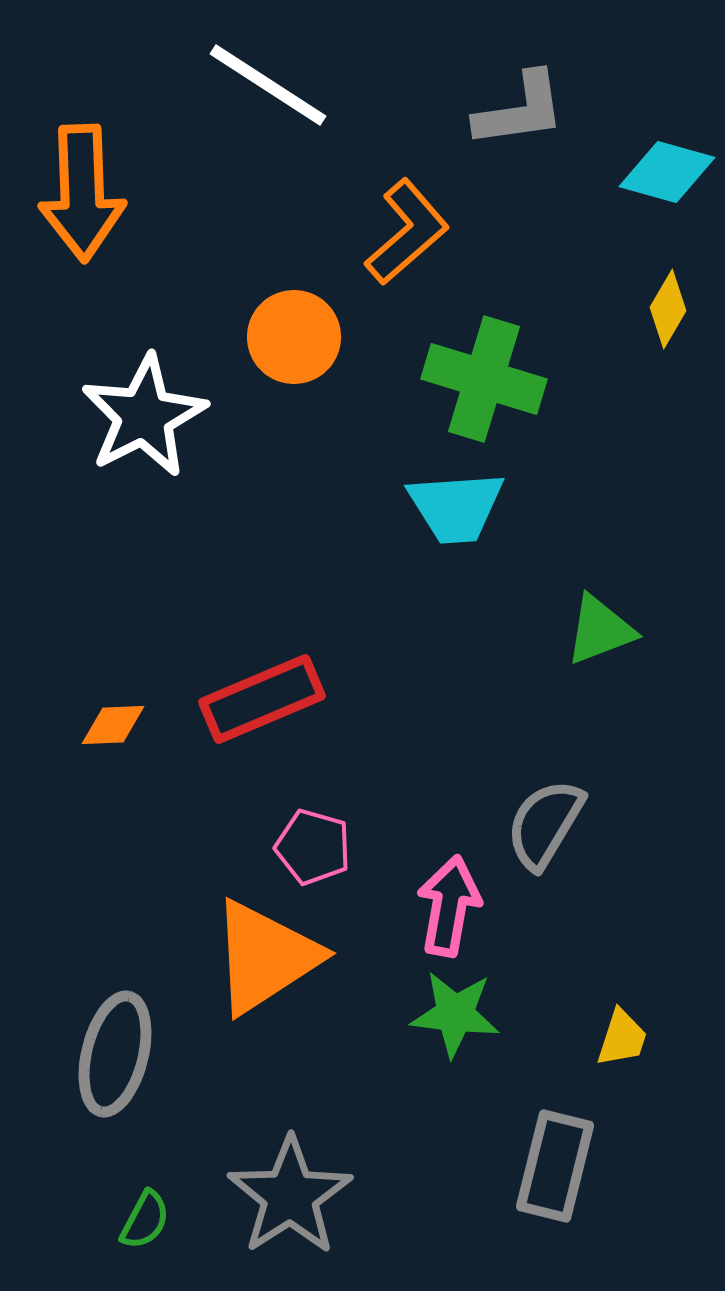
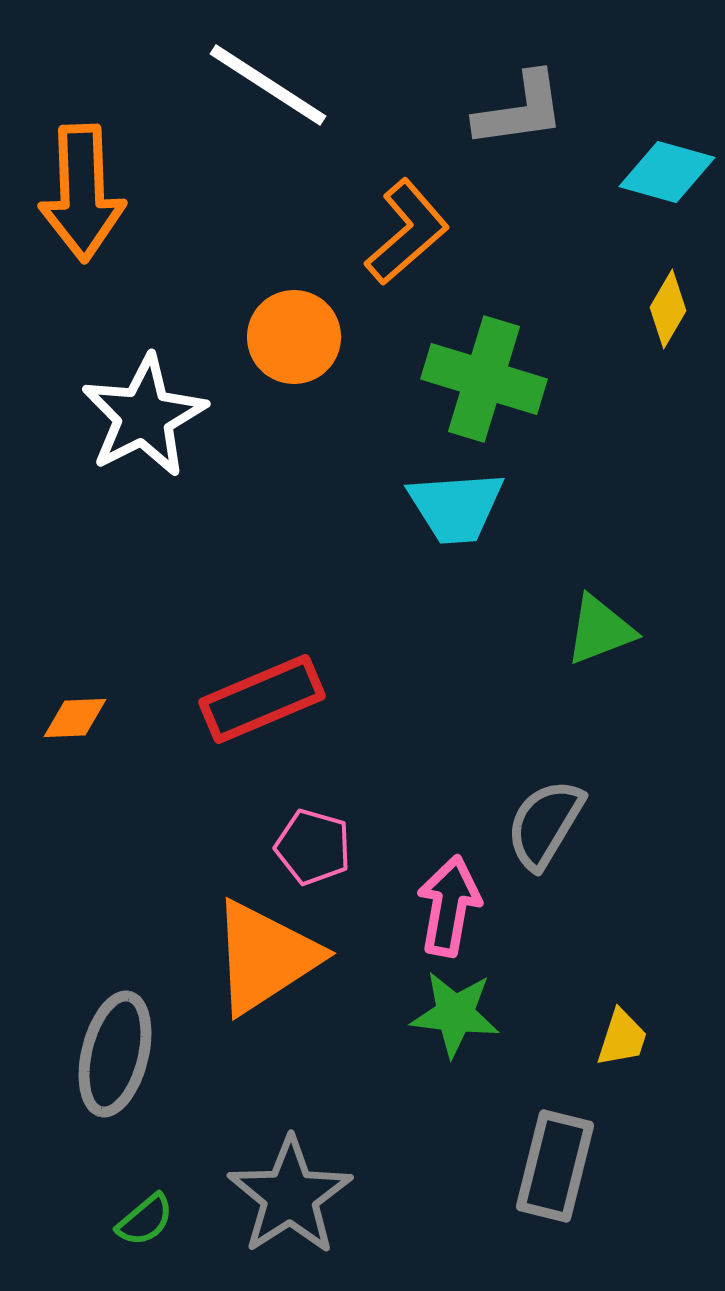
orange diamond: moved 38 px left, 7 px up
green semicircle: rotated 22 degrees clockwise
